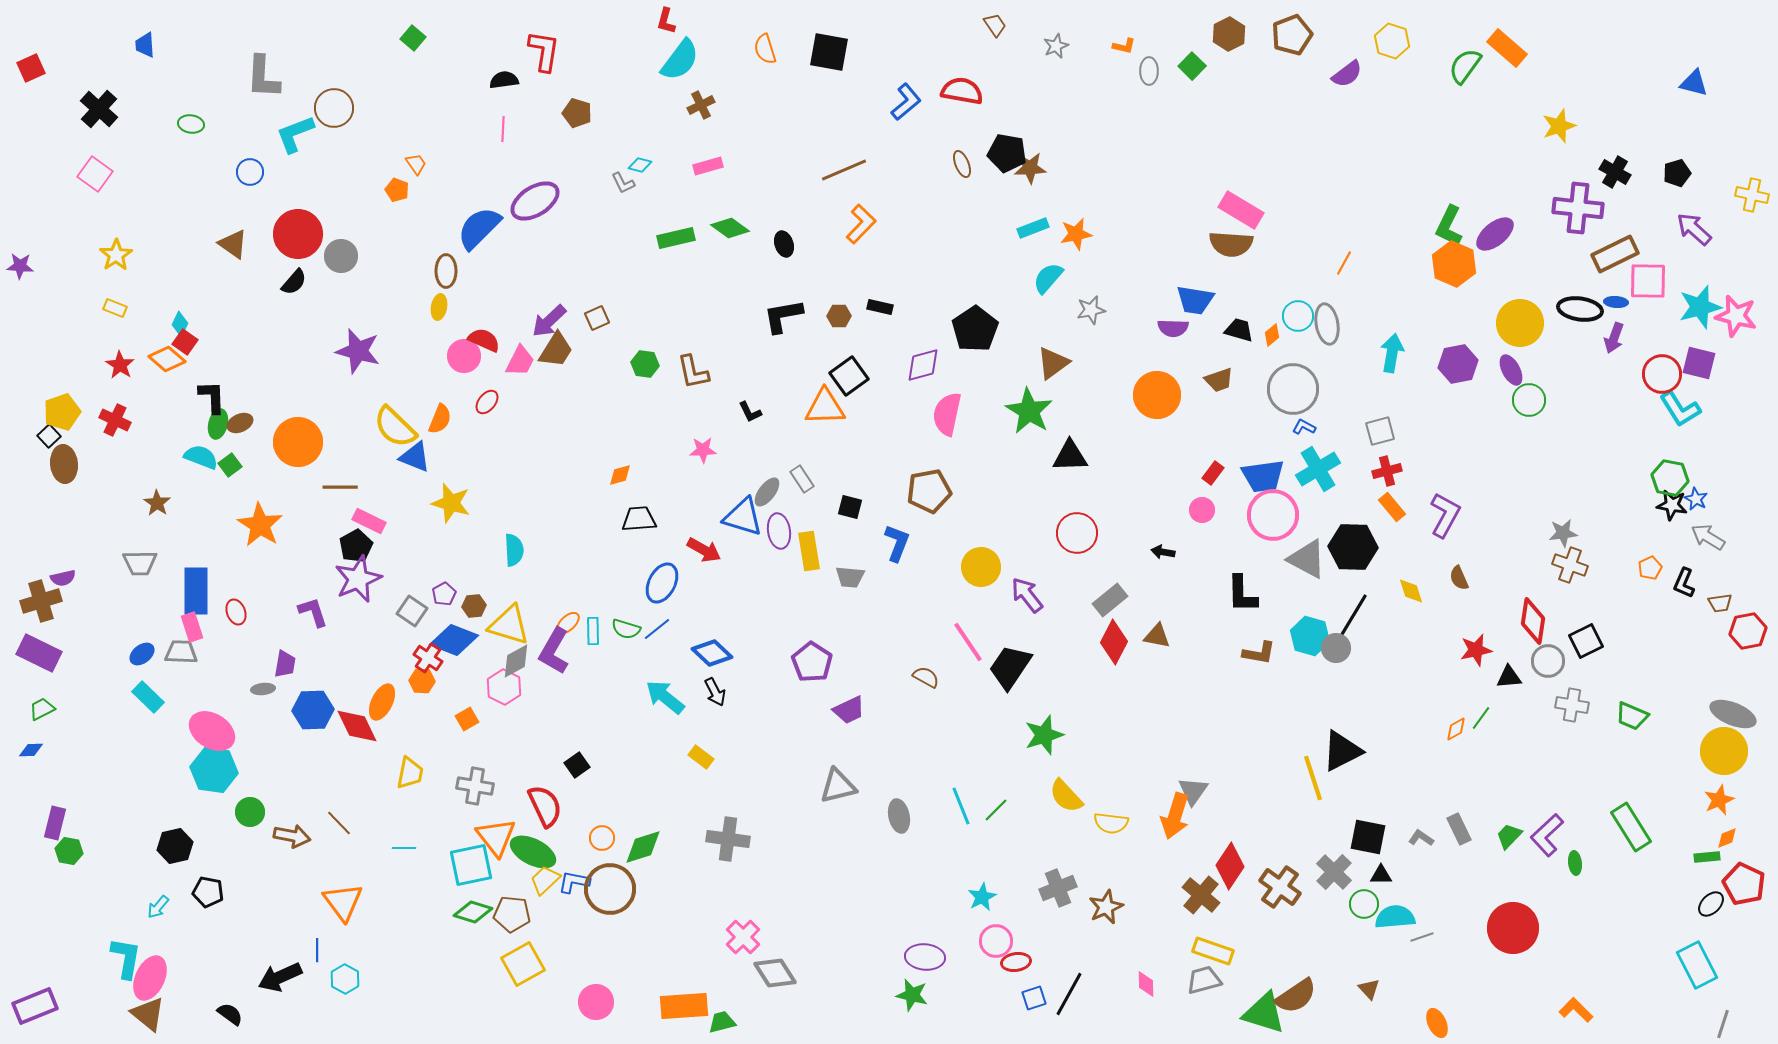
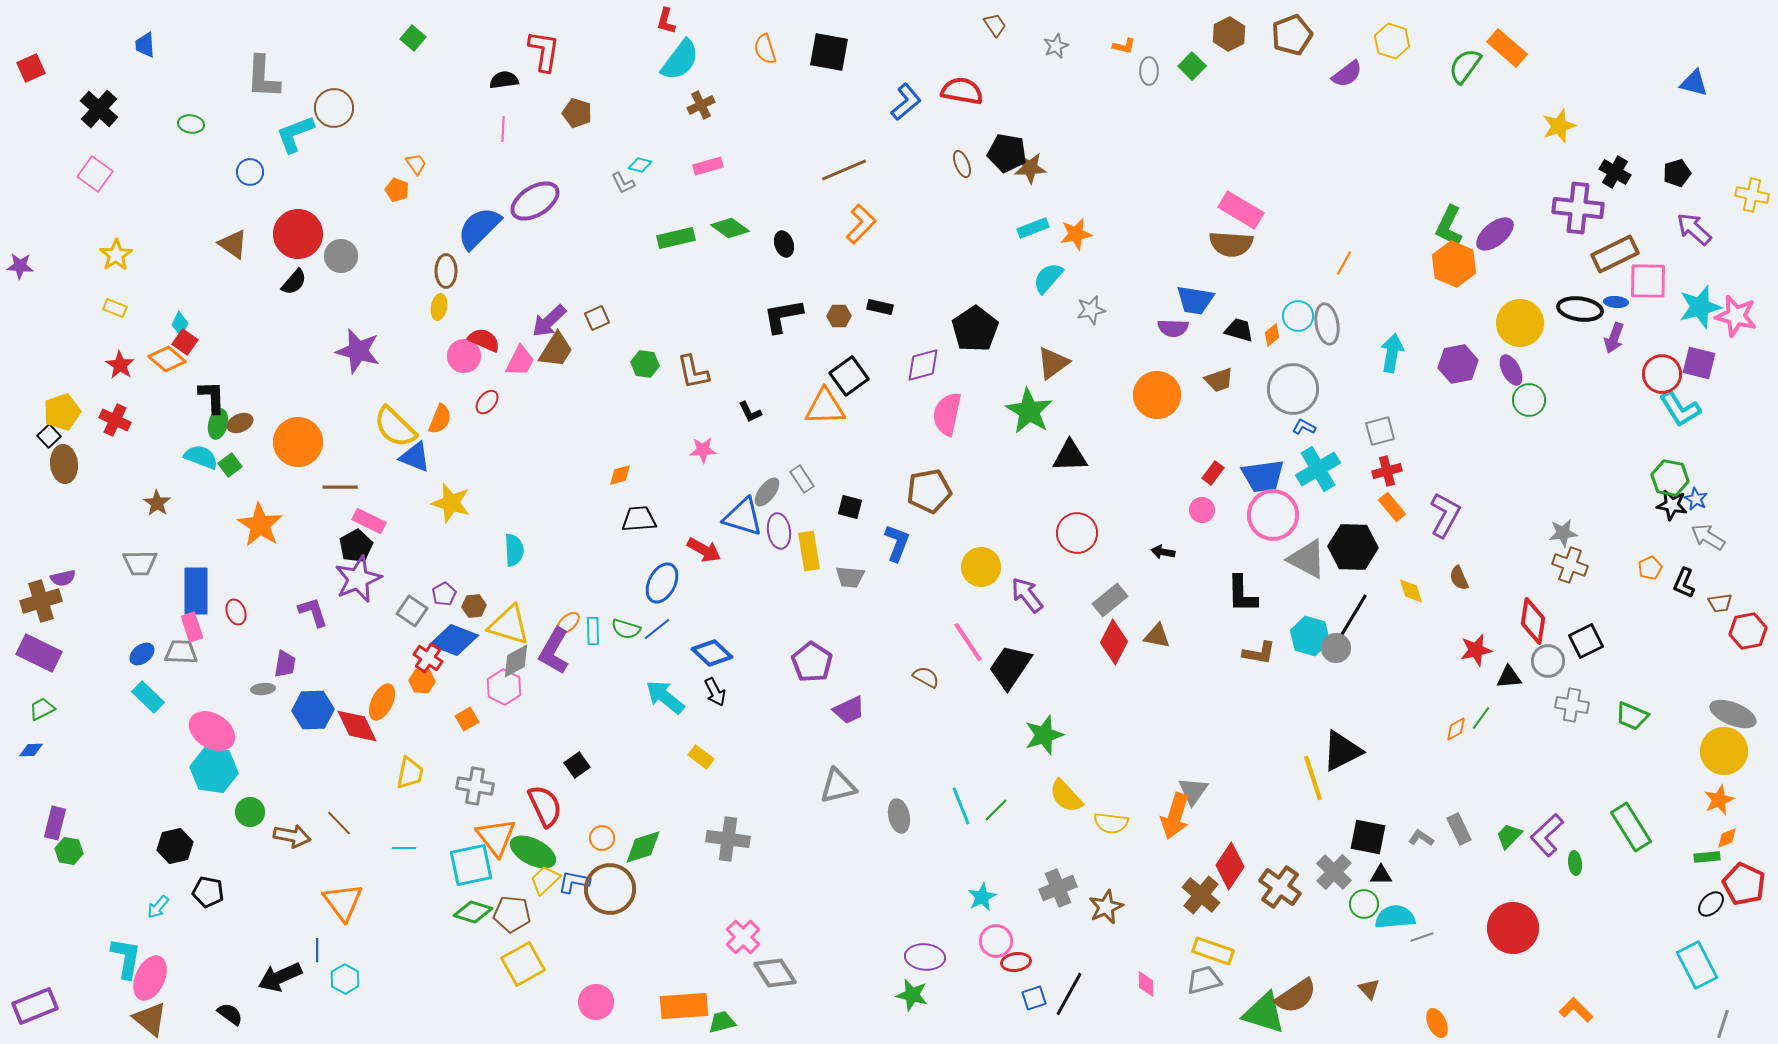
brown triangle at (148, 1014): moved 2 px right, 5 px down
